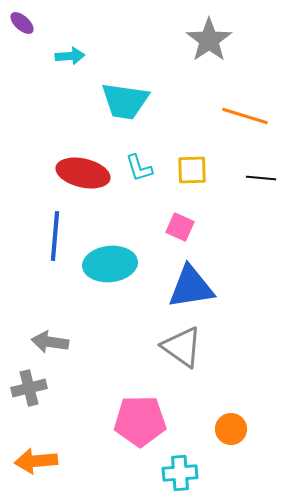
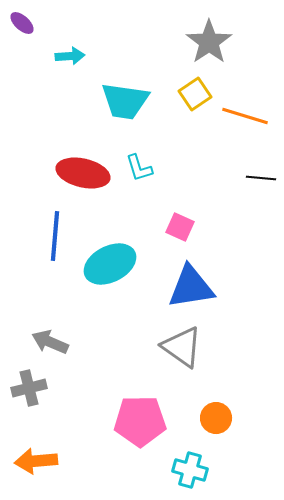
gray star: moved 2 px down
yellow square: moved 3 px right, 76 px up; rotated 32 degrees counterclockwise
cyan ellipse: rotated 21 degrees counterclockwise
gray arrow: rotated 15 degrees clockwise
orange circle: moved 15 px left, 11 px up
cyan cross: moved 10 px right, 3 px up; rotated 20 degrees clockwise
